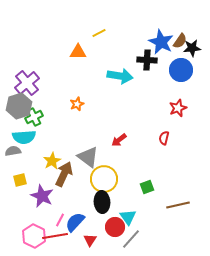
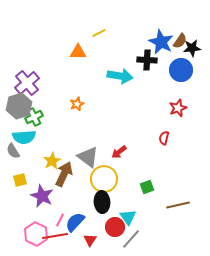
red arrow: moved 12 px down
gray semicircle: rotated 112 degrees counterclockwise
pink hexagon: moved 2 px right, 2 px up
